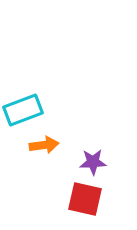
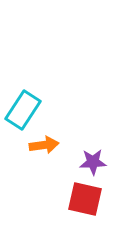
cyan rectangle: rotated 36 degrees counterclockwise
